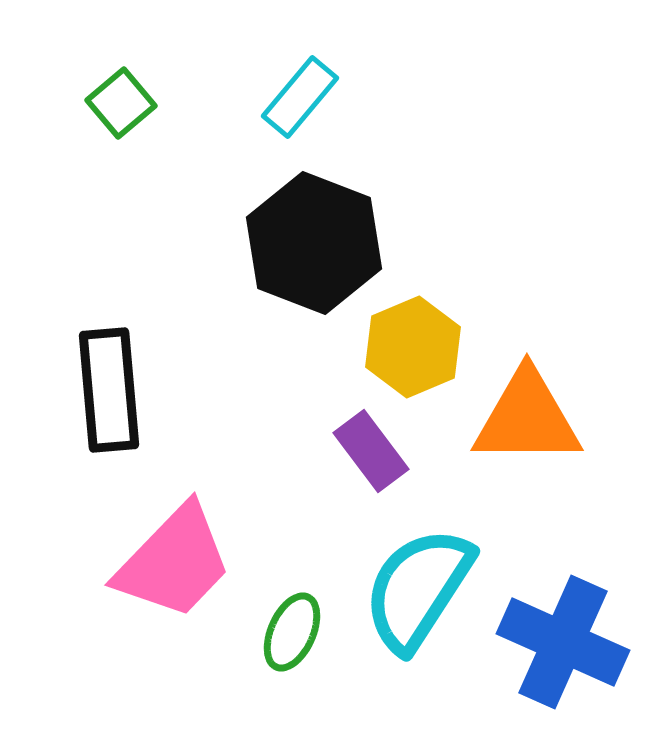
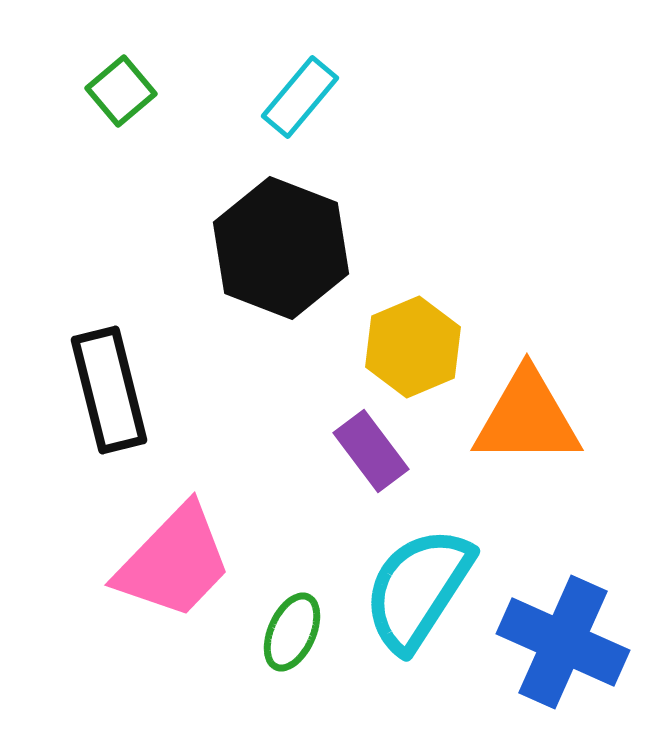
green square: moved 12 px up
black hexagon: moved 33 px left, 5 px down
black rectangle: rotated 9 degrees counterclockwise
